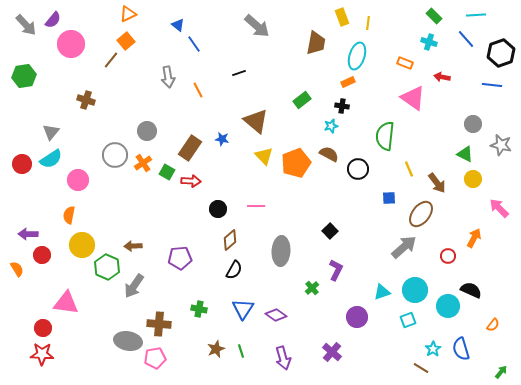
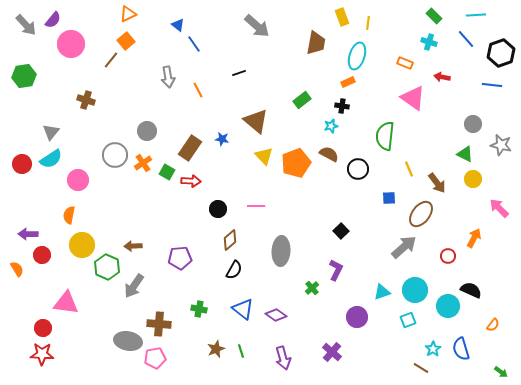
black square at (330, 231): moved 11 px right
blue triangle at (243, 309): rotated 25 degrees counterclockwise
green arrow at (501, 372): rotated 88 degrees clockwise
